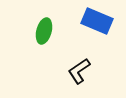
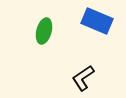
black L-shape: moved 4 px right, 7 px down
